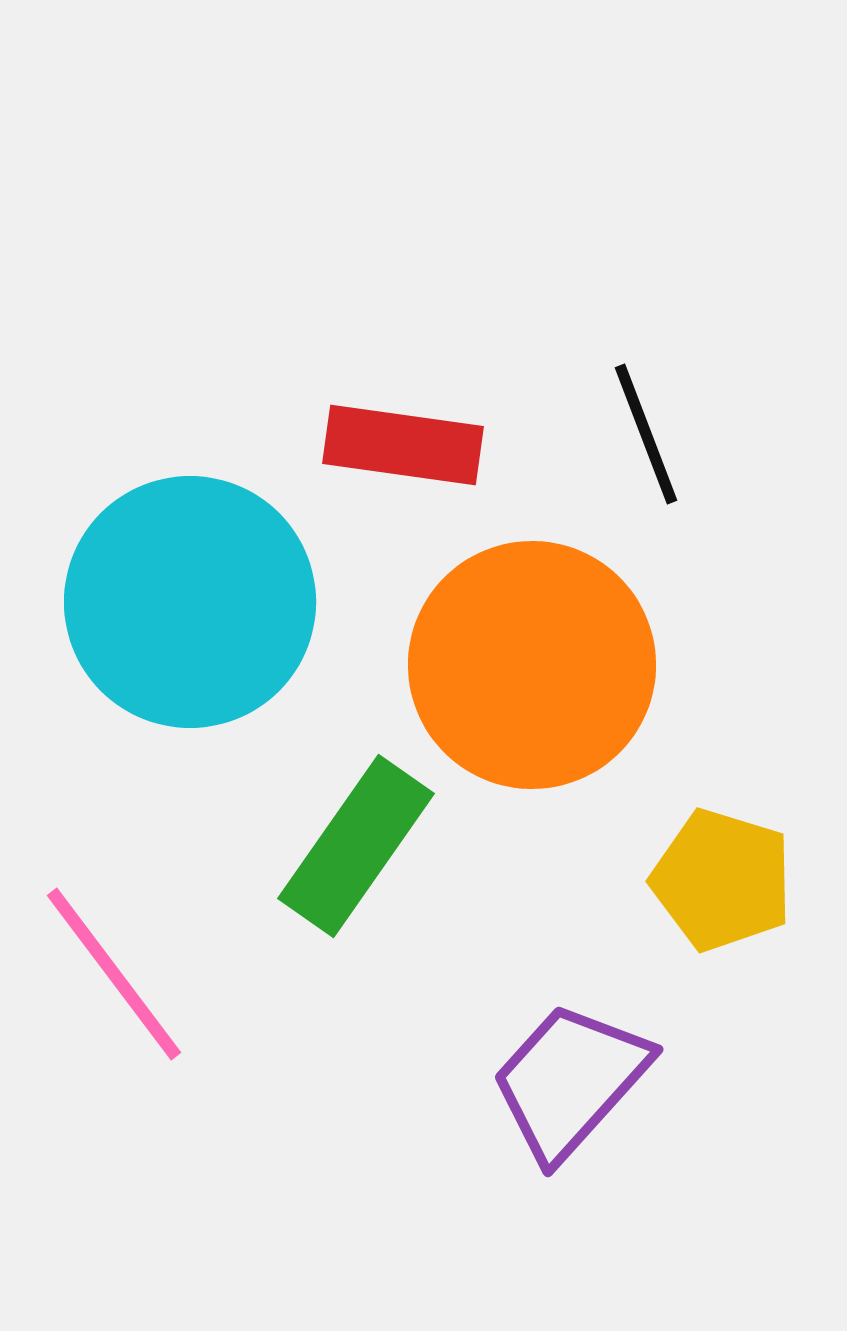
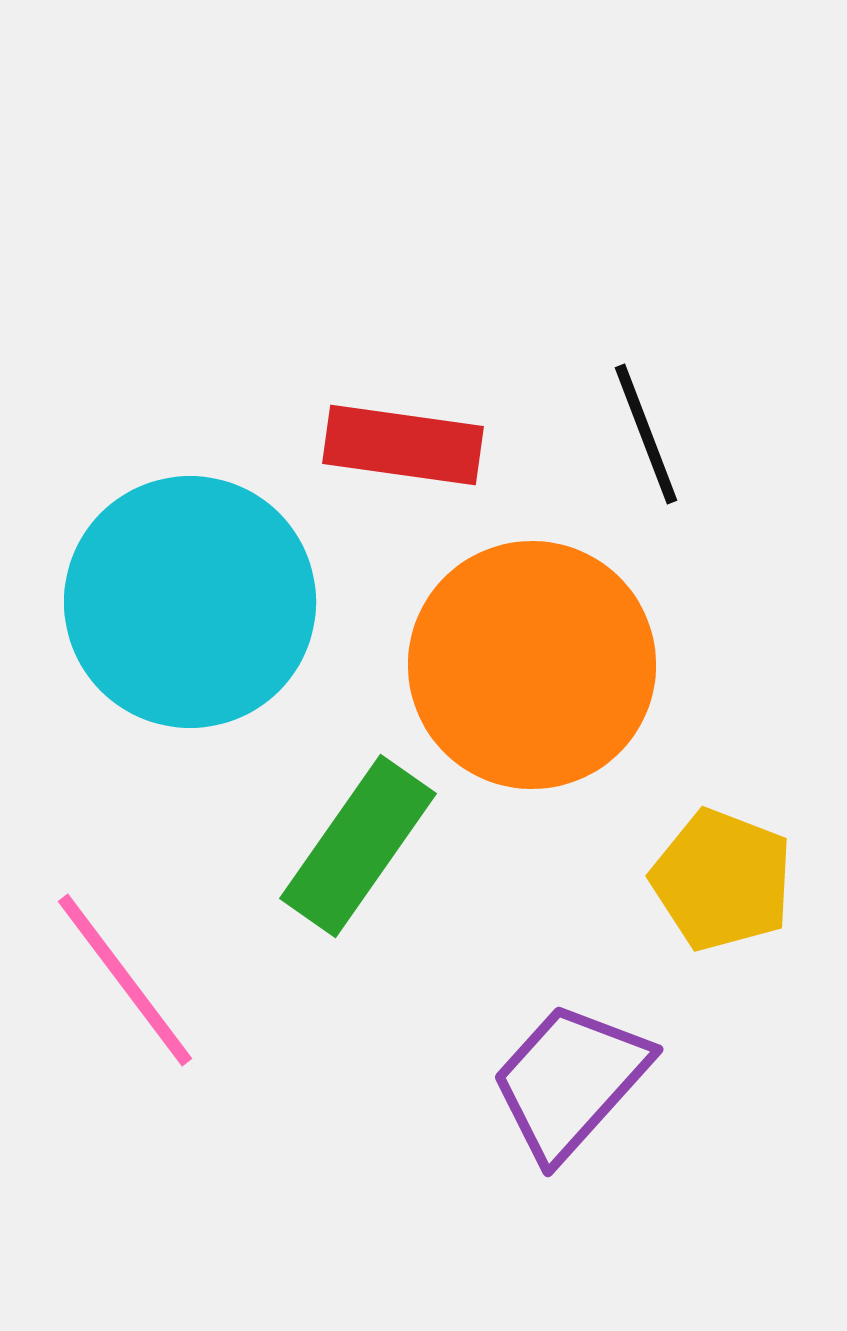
green rectangle: moved 2 px right
yellow pentagon: rotated 4 degrees clockwise
pink line: moved 11 px right, 6 px down
